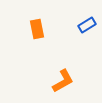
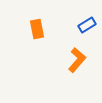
orange L-shape: moved 14 px right, 21 px up; rotated 20 degrees counterclockwise
